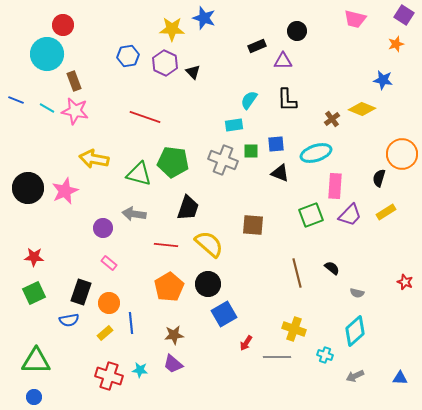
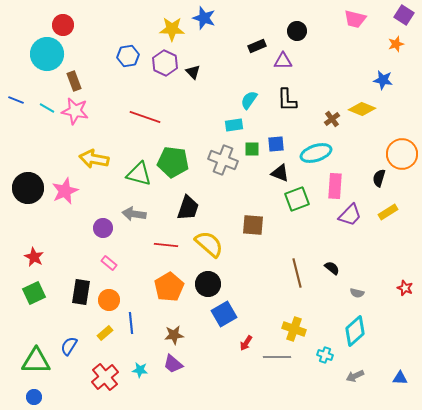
green square at (251, 151): moved 1 px right, 2 px up
yellow rectangle at (386, 212): moved 2 px right
green square at (311, 215): moved 14 px left, 16 px up
red star at (34, 257): rotated 24 degrees clockwise
red star at (405, 282): moved 6 px down
black rectangle at (81, 292): rotated 10 degrees counterclockwise
orange circle at (109, 303): moved 3 px up
blue semicircle at (69, 320): moved 26 px down; rotated 132 degrees clockwise
red cross at (109, 376): moved 4 px left, 1 px down; rotated 32 degrees clockwise
